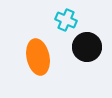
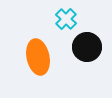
cyan cross: moved 1 px up; rotated 20 degrees clockwise
